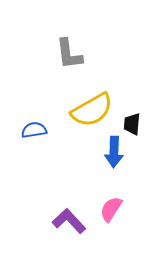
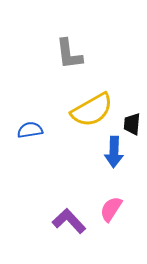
blue semicircle: moved 4 px left
